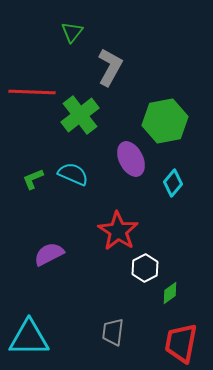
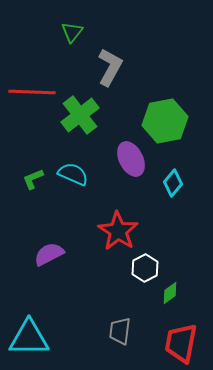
gray trapezoid: moved 7 px right, 1 px up
